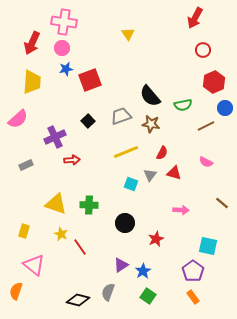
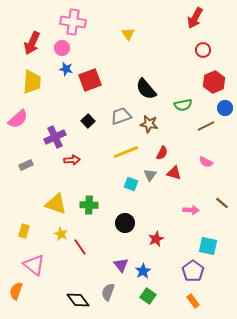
pink cross at (64, 22): moved 9 px right
blue star at (66, 69): rotated 24 degrees clockwise
black semicircle at (150, 96): moved 4 px left, 7 px up
brown star at (151, 124): moved 2 px left
pink arrow at (181, 210): moved 10 px right
purple triangle at (121, 265): rotated 35 degrees counterclockwise
orange rectangle at (193, 297): moved 4 px down
black diamond at (78, 300): rotated 40 degrees clockwise
